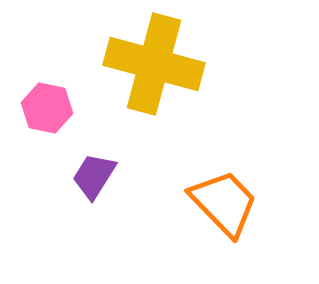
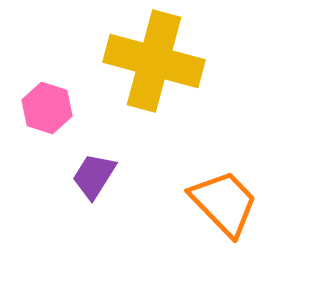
yellow cross: moved 3 px up
pink hexagon: rotated 6 degrees clockwise
